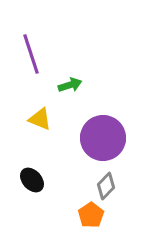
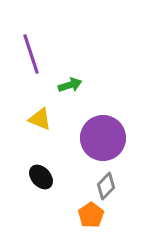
black ellipse: moved 9 px right, 3 px up
